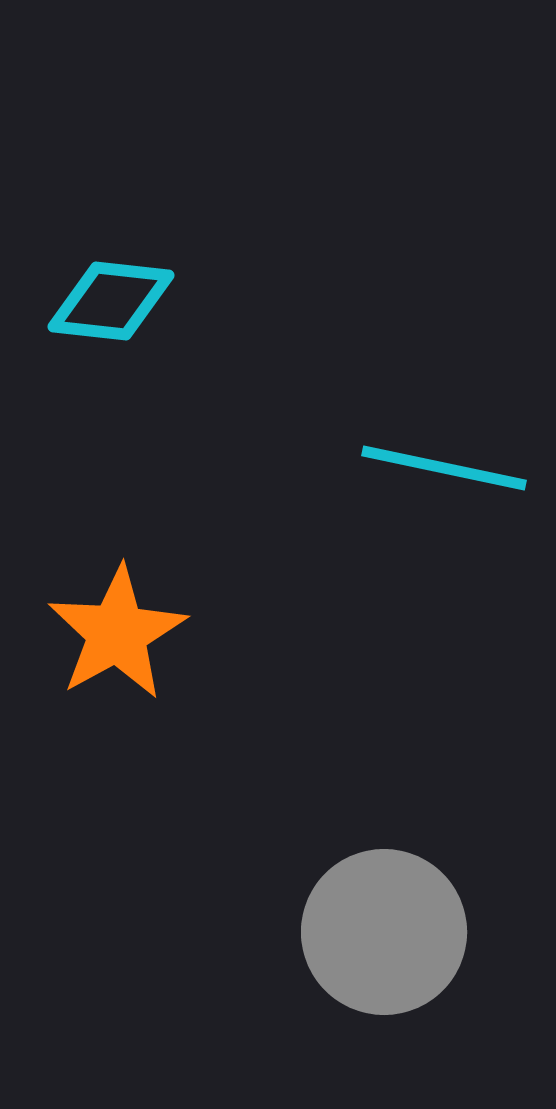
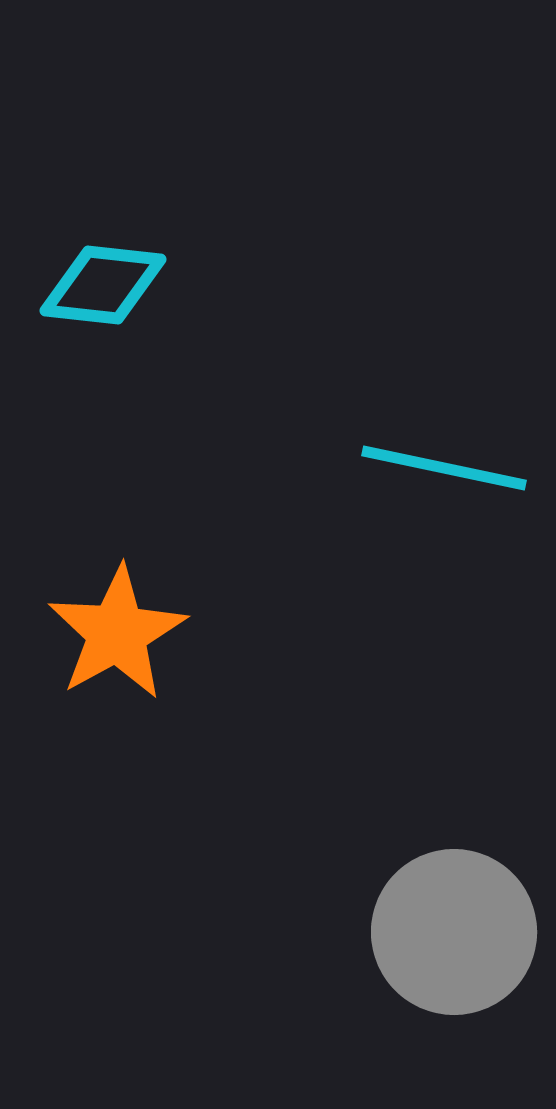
cyan diamond: moved 8 px left, 16 px up
gray circle: moved 70 px right
